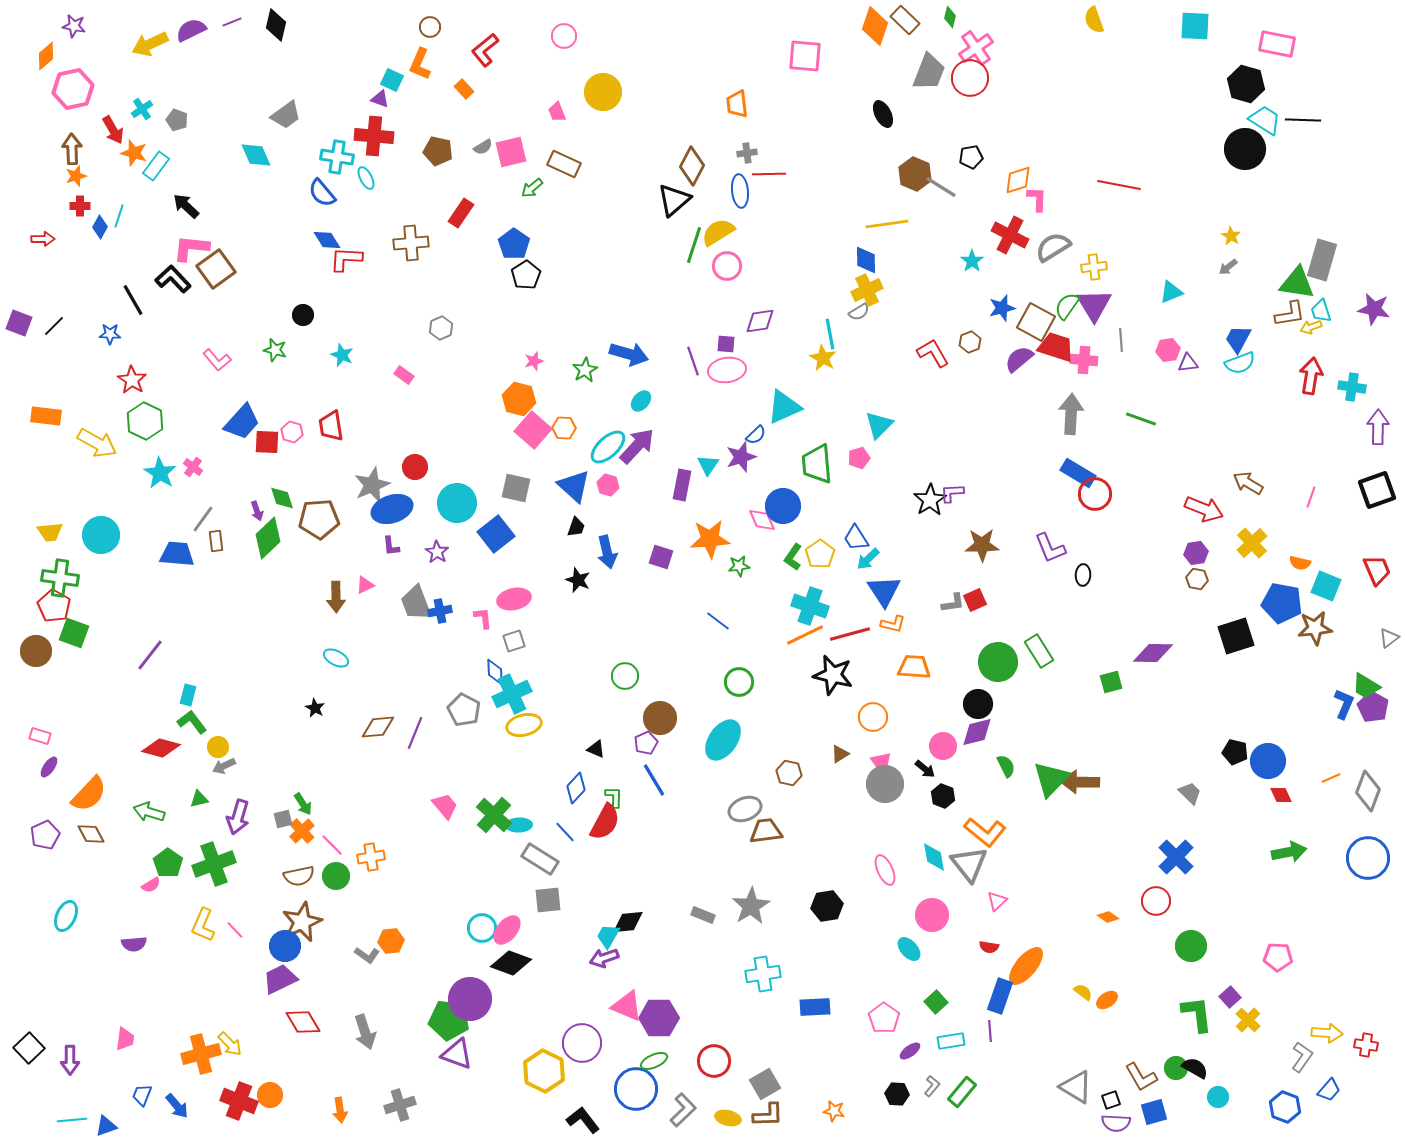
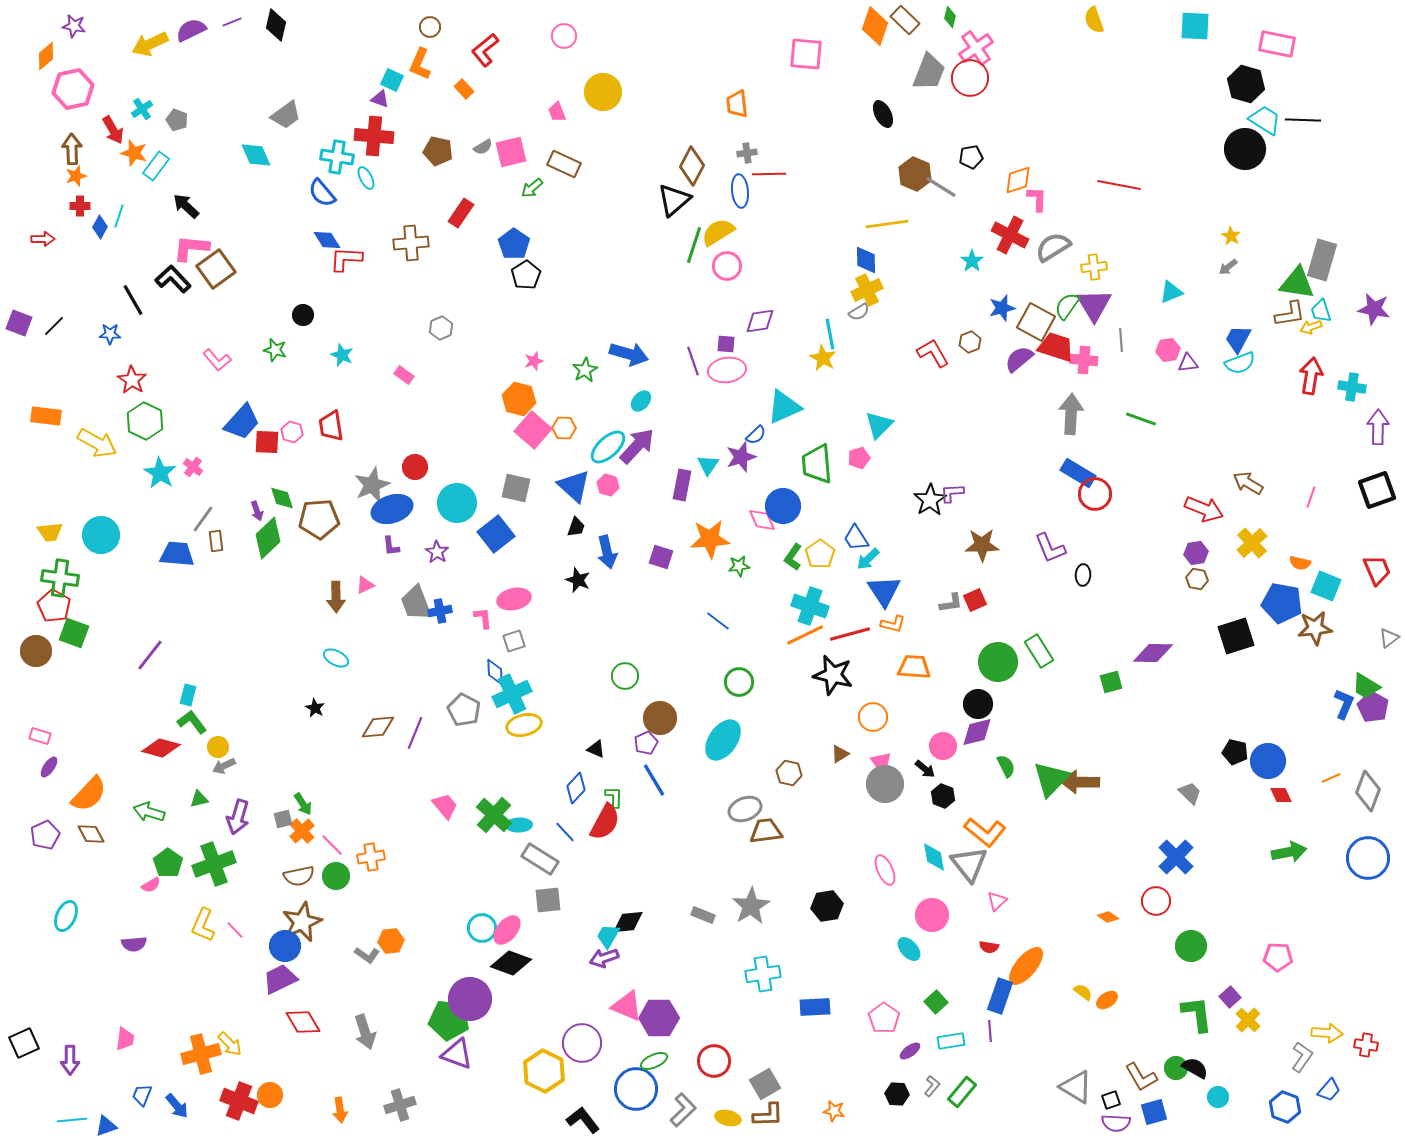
pink square at (805, 56): moved 1 px right, 2 px up
gray L-shape at (953, 603): moved 2 px left
black square at (29, 1048): moved 5 px left, 5 px up; rotated 20 degrees clockwise
